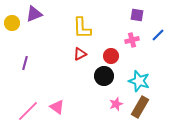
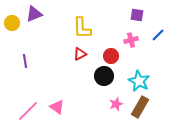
pink cross: moved 1 px left
purple line: moved 2 px up; rotated 24 degrees counterclockwise
cyan star: rotated 10 degrees clockwise
